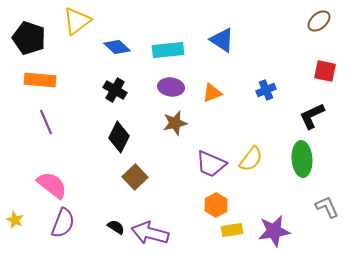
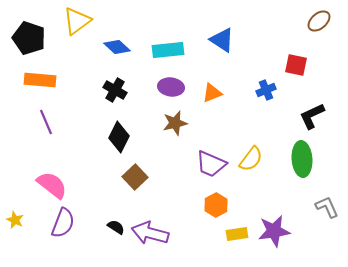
red square: moved 29 px left, 6 px up
yellow rectangle: moved 5 px right, 4 px down
